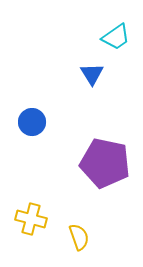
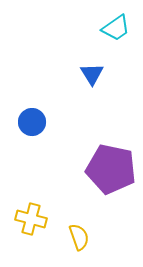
cyan trapezoid: moved 9 px up
purple pentagon: moved 6 px right, 6 px down
